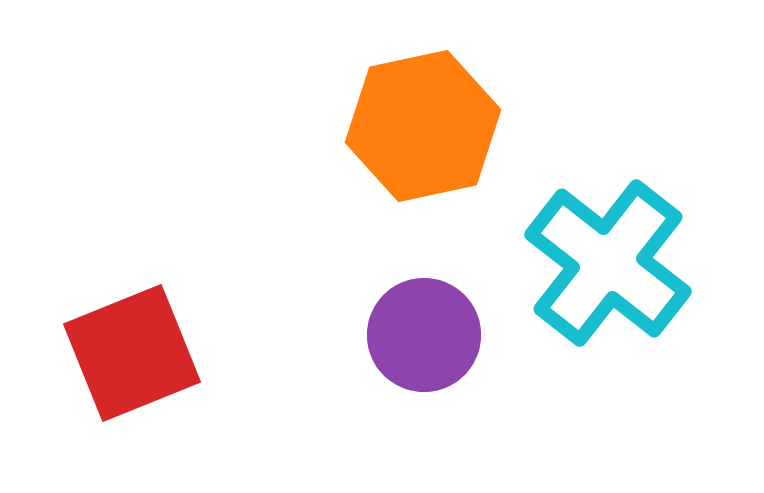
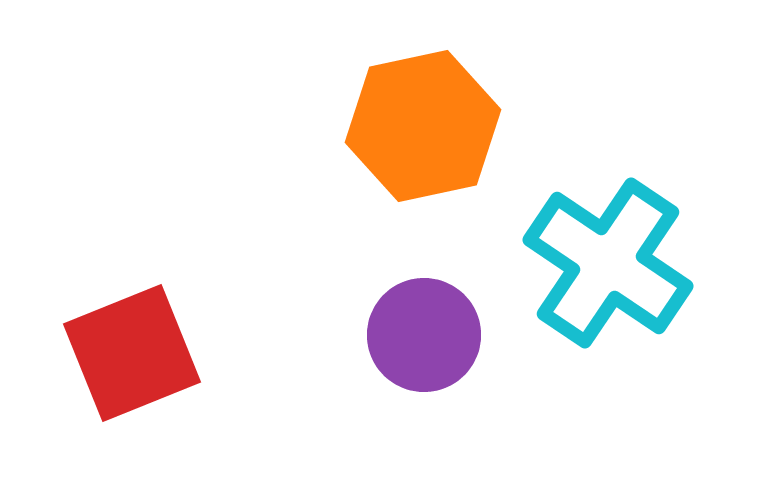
cyan cross: rotated 4 degrees counterclockwise
